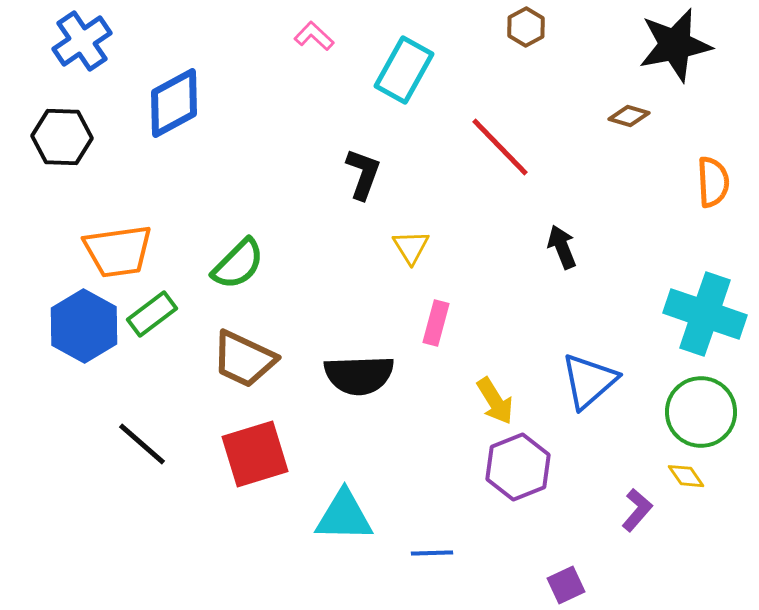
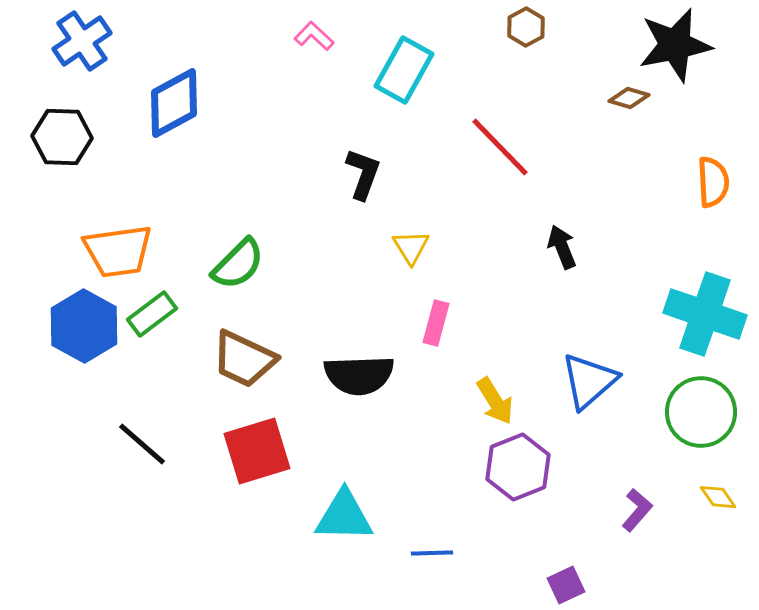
brown diamond: moved 18 px up
red square: moved 2 px right, 3 px up
yellow diamond: moved 32 px right, 21 px down
